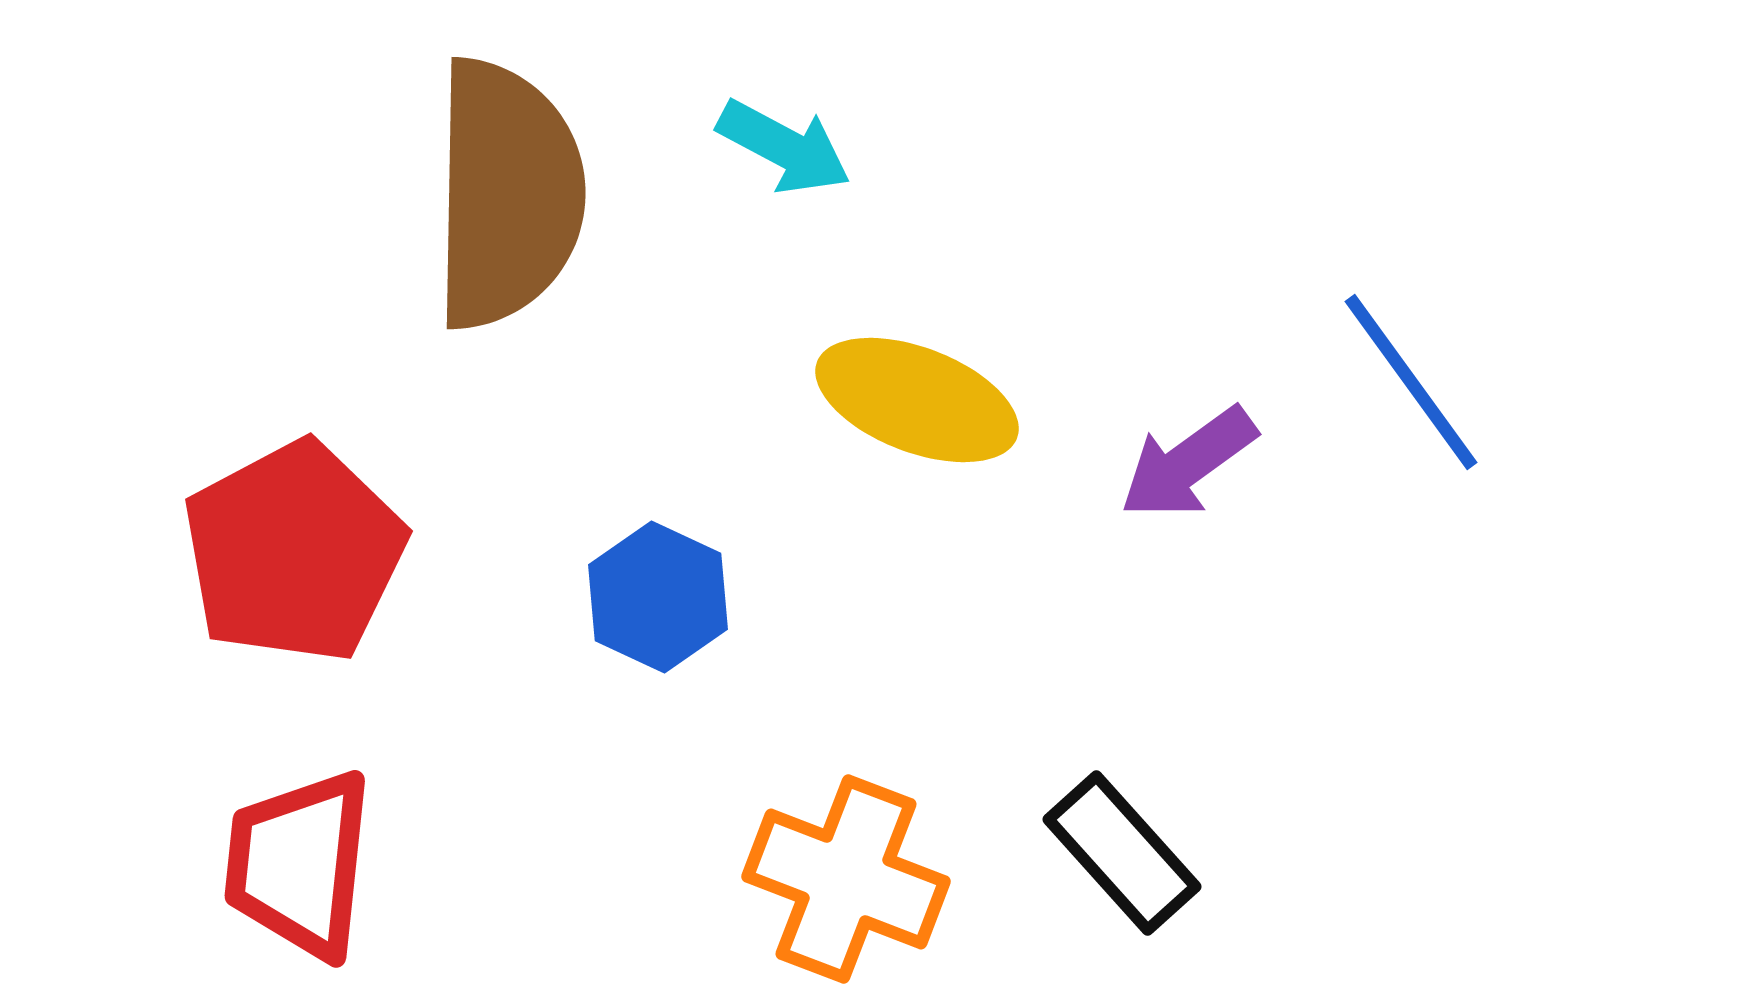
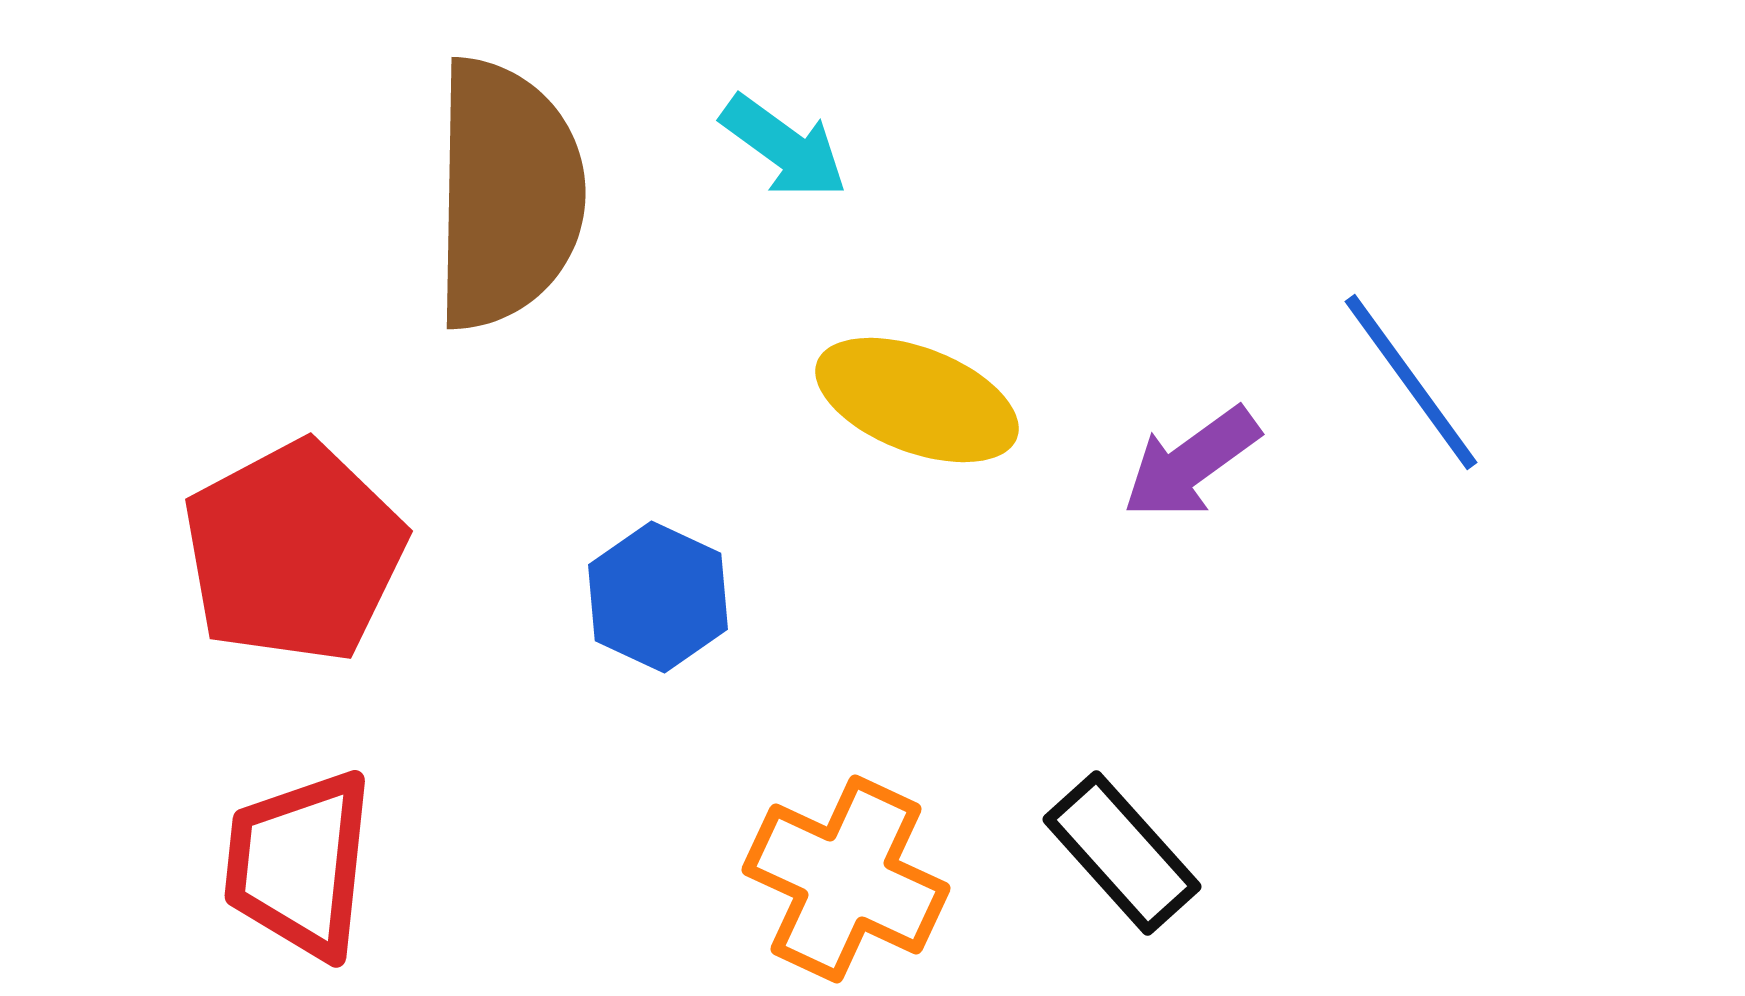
cyan arrow: rotated 8 degrees clockwise
purple arrow: moved 3 px right
orange cross: rotated 4 degrees clockwise
